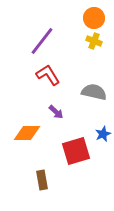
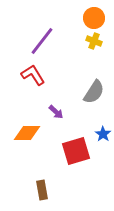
red L-shape: moved 15 px left
gray semicircle: rotated 110 degrees clockwise
blue star: rotated 14 degrees counterclockwise
brown rectangle: moved 10 px down
